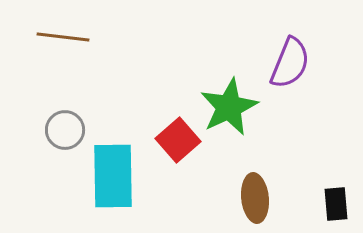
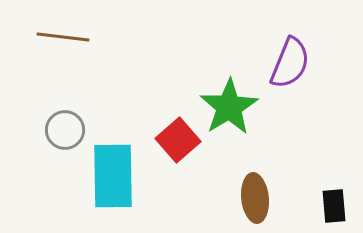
green star: rotated 6 degrees counterclockwise
black rectangle: moved 2 px left, 2 px down
